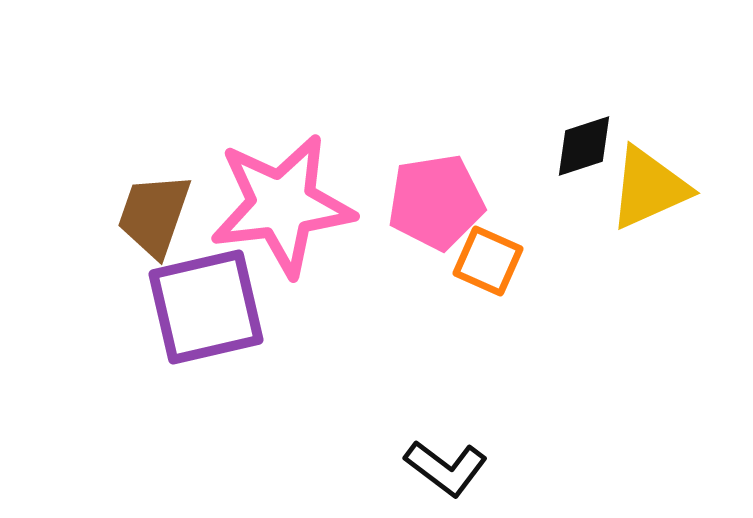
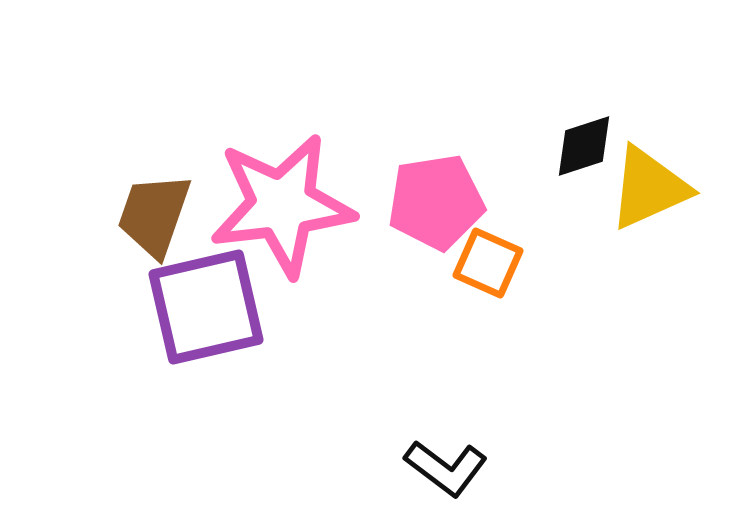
orange square: moved 2 px down
